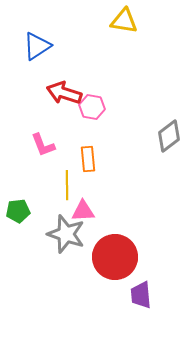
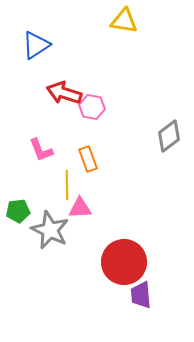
blue triangle: moved 1 px left, 1 px up
pink L-shape: moved 2 px left, 5 px down
orange rectangle: rotated 15 degrees counterclockwise
pink triangle: moved 3 px left, 3 px up
gray star: moved 16 px left, 4 px up; rotated 6 degrees clockwise
red circle: moved 9 px right, 5 px down
